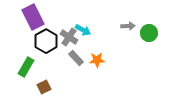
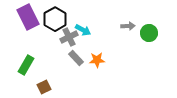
purple rectangle: moved 5 px left
gray cross: rotated 30 degrees clockwise
black hexagon: moved 9 px right, 22 px up
green rectangle: moved 2 px up
